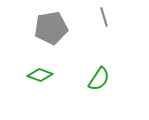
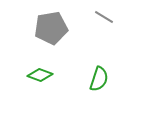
gray line: rotated 42 degrees counterclockwise
green semicircle: rotated 15 degrees counterclockwise
